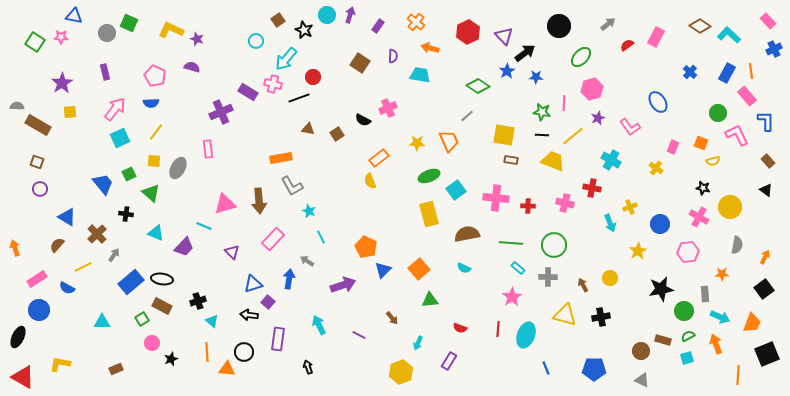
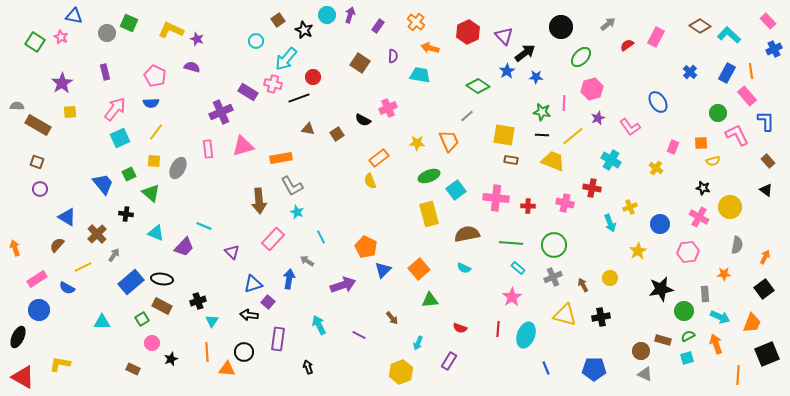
black circle at (559, 26): moved 2 px right, 1 px down
pink star at (61, 37): rotated 24 degrees clockwise
orange square at (701, 143): rotated 24 degrees counterclockwise
pink triangle at (225, 204): moved 18 px right, 58 px up
cyan star at (309, 211): moved 12 px left, 1 px down
orange star at (722, 274): moved 2 px right
gray cross at (548, 277): moved 5 px right; rotated 24 degrees counterclockwise
cyan triangle at (212, 321): rotated 24 degrees clockwise
brown rectangle at (116, 369): moved 17 px right; rotated 48 degrees clockwise
gray triangle at (642, 380): moved 3 px right, 6 px up
